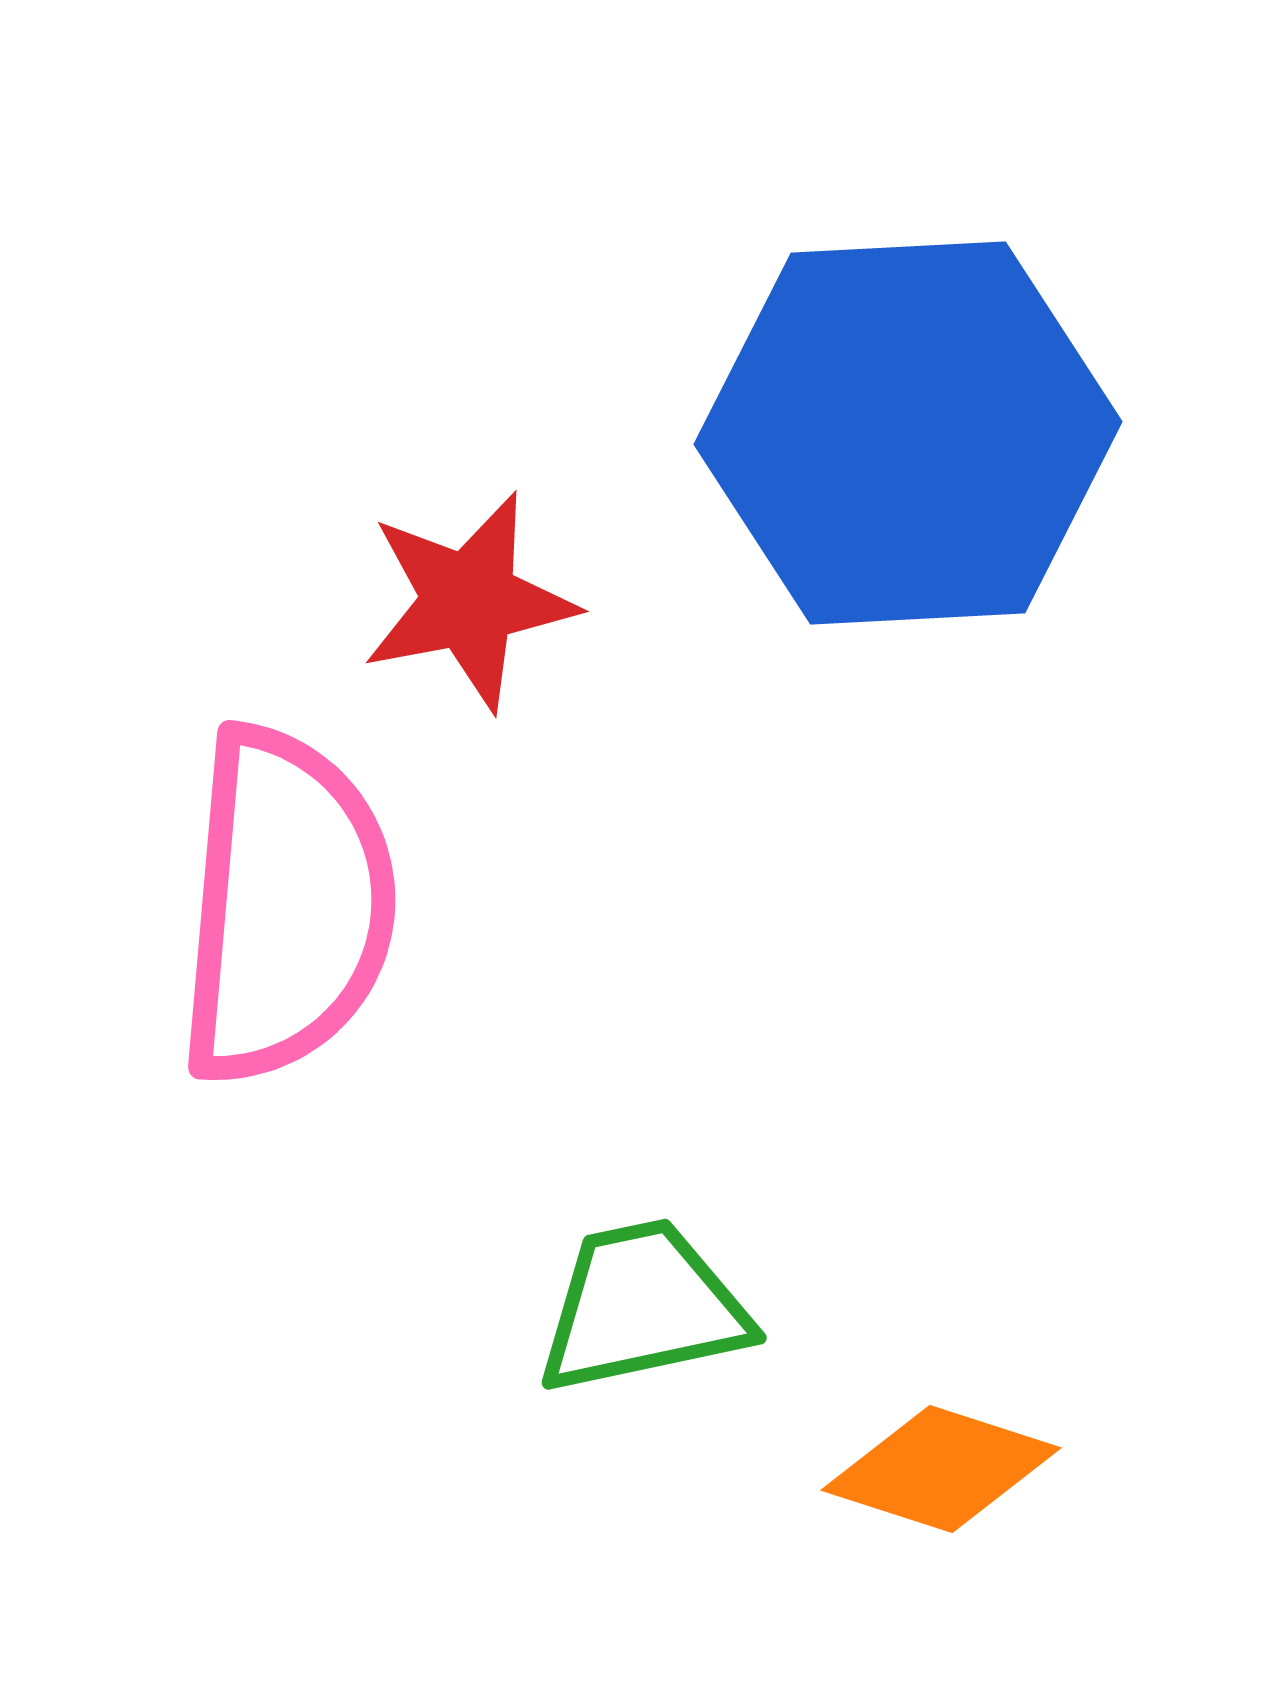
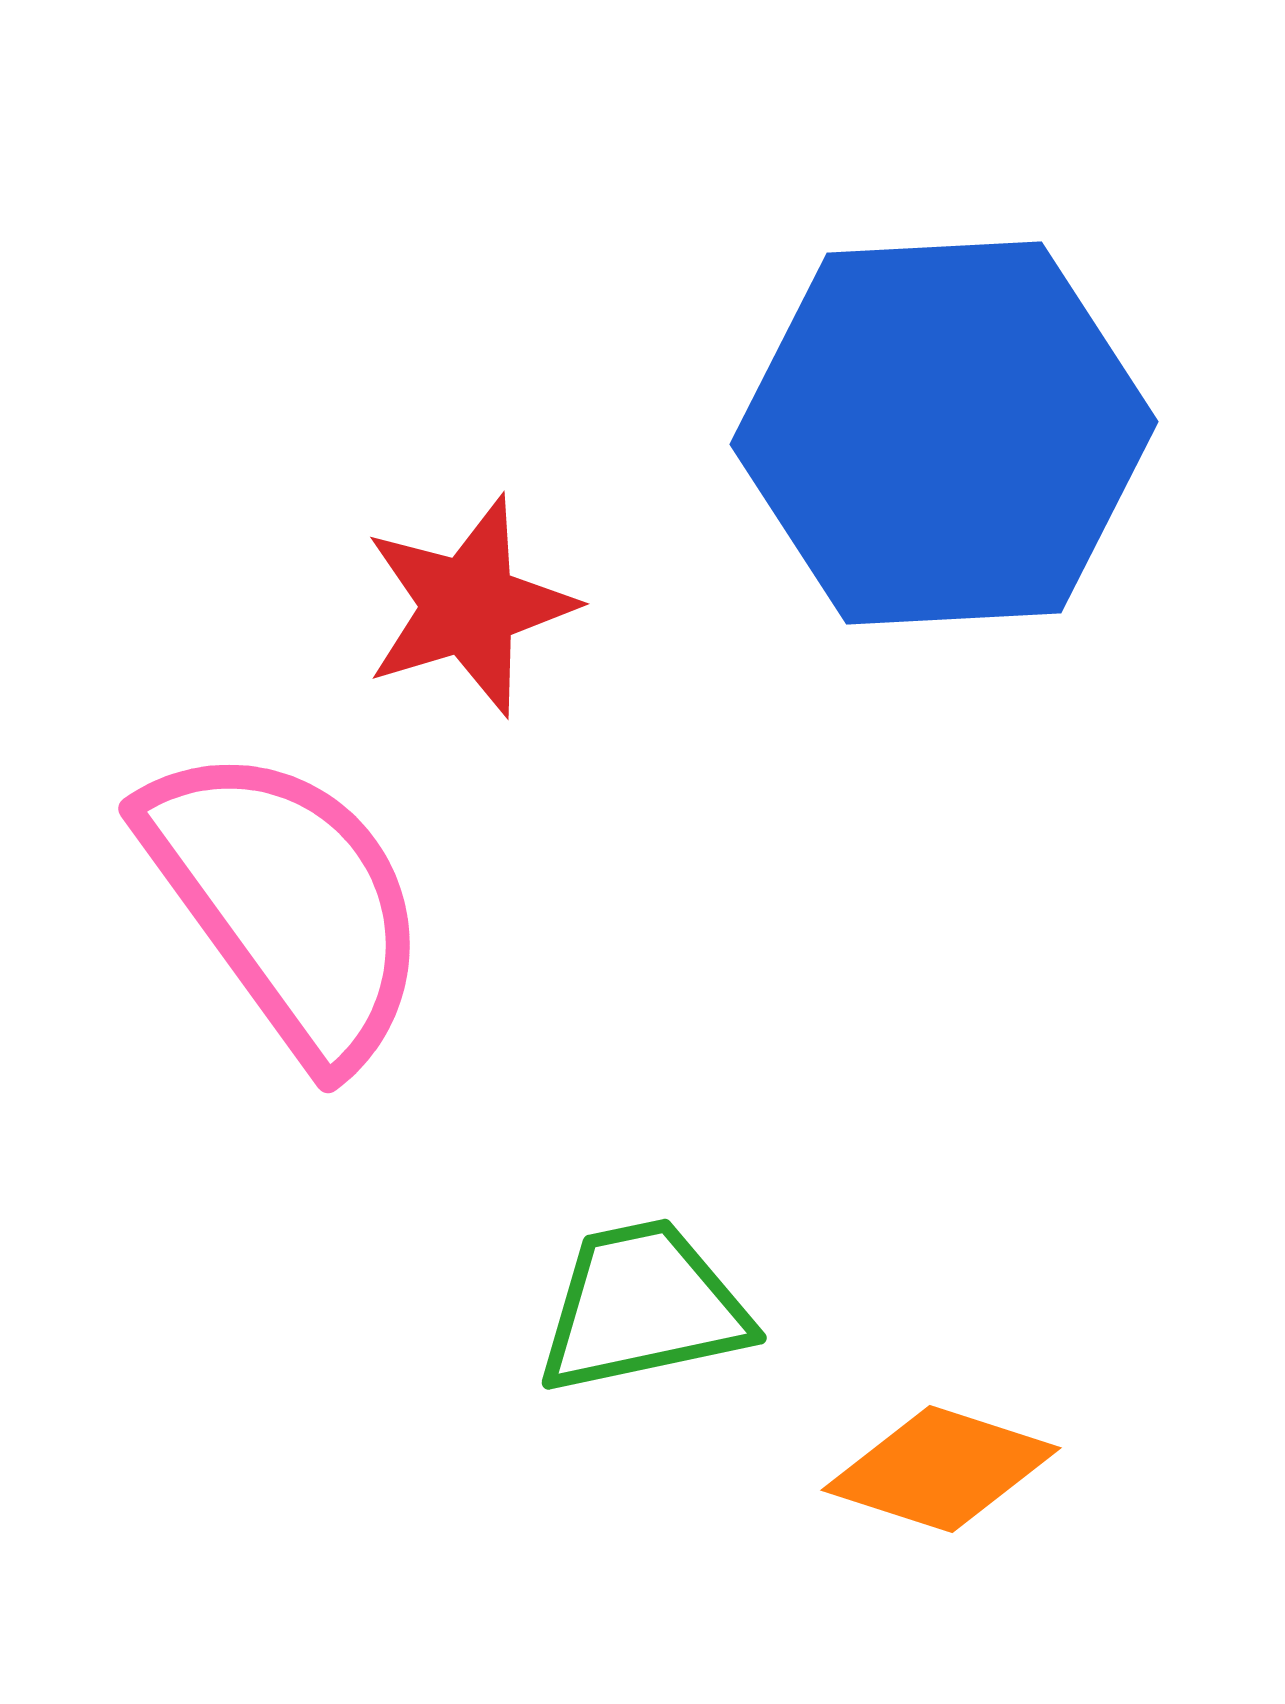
blue hexagon: moved 36 px right
red star: moved 5 px down; rotated 6 degrees counterclockwise
pink semicircle: moved 1 px right, 3 px up; rotated 41 degrees counterclockwise
